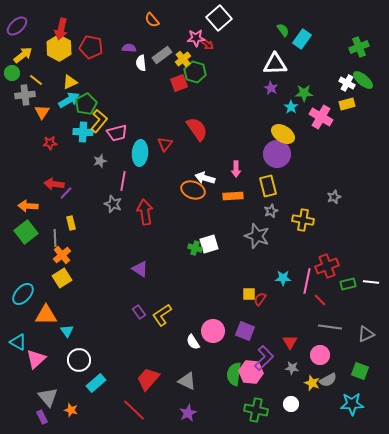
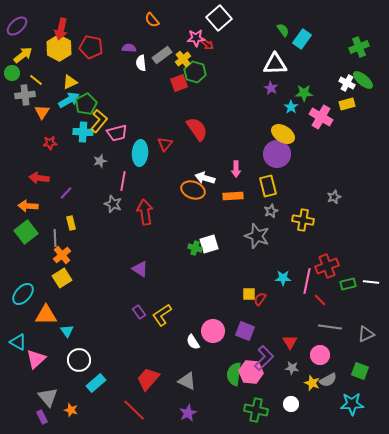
red arrow at (54, 184): moved 15 px left, 6 px up
